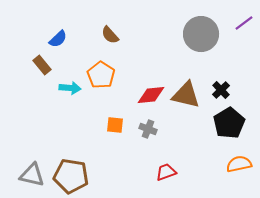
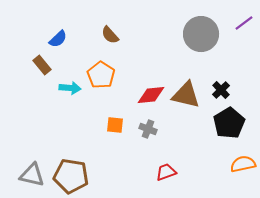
orange semicircle: moved 4 px right
